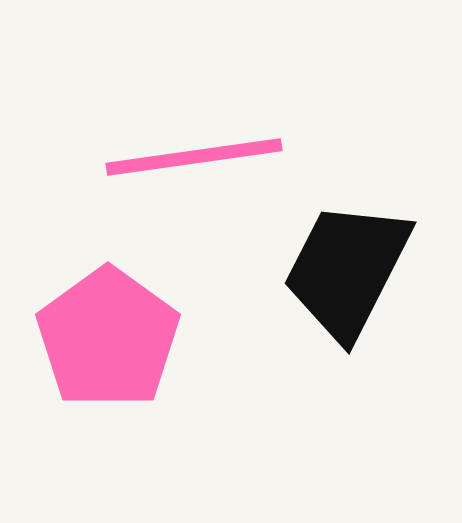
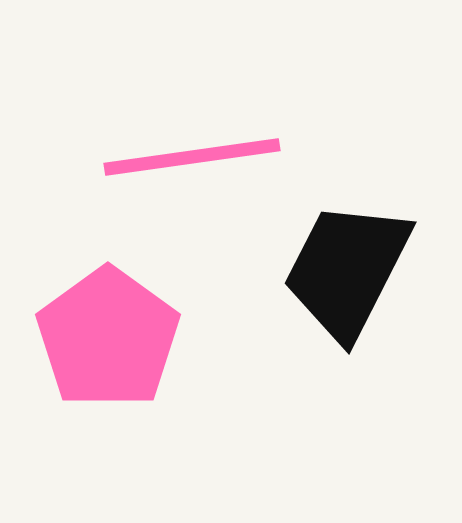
pink line: moved 2 px left
